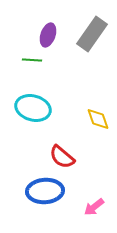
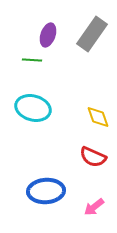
yellow diamond: moved 2 px up
red semicircle: moved 31 px right; rotated 16 degrees counterclockwise
blue ellipse: moved 1 px right
